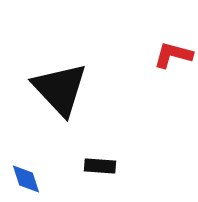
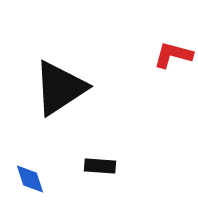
black triangle: moved 1 px up; rotated 40 degrees clockwise
blue diamond: moved 4 px right
